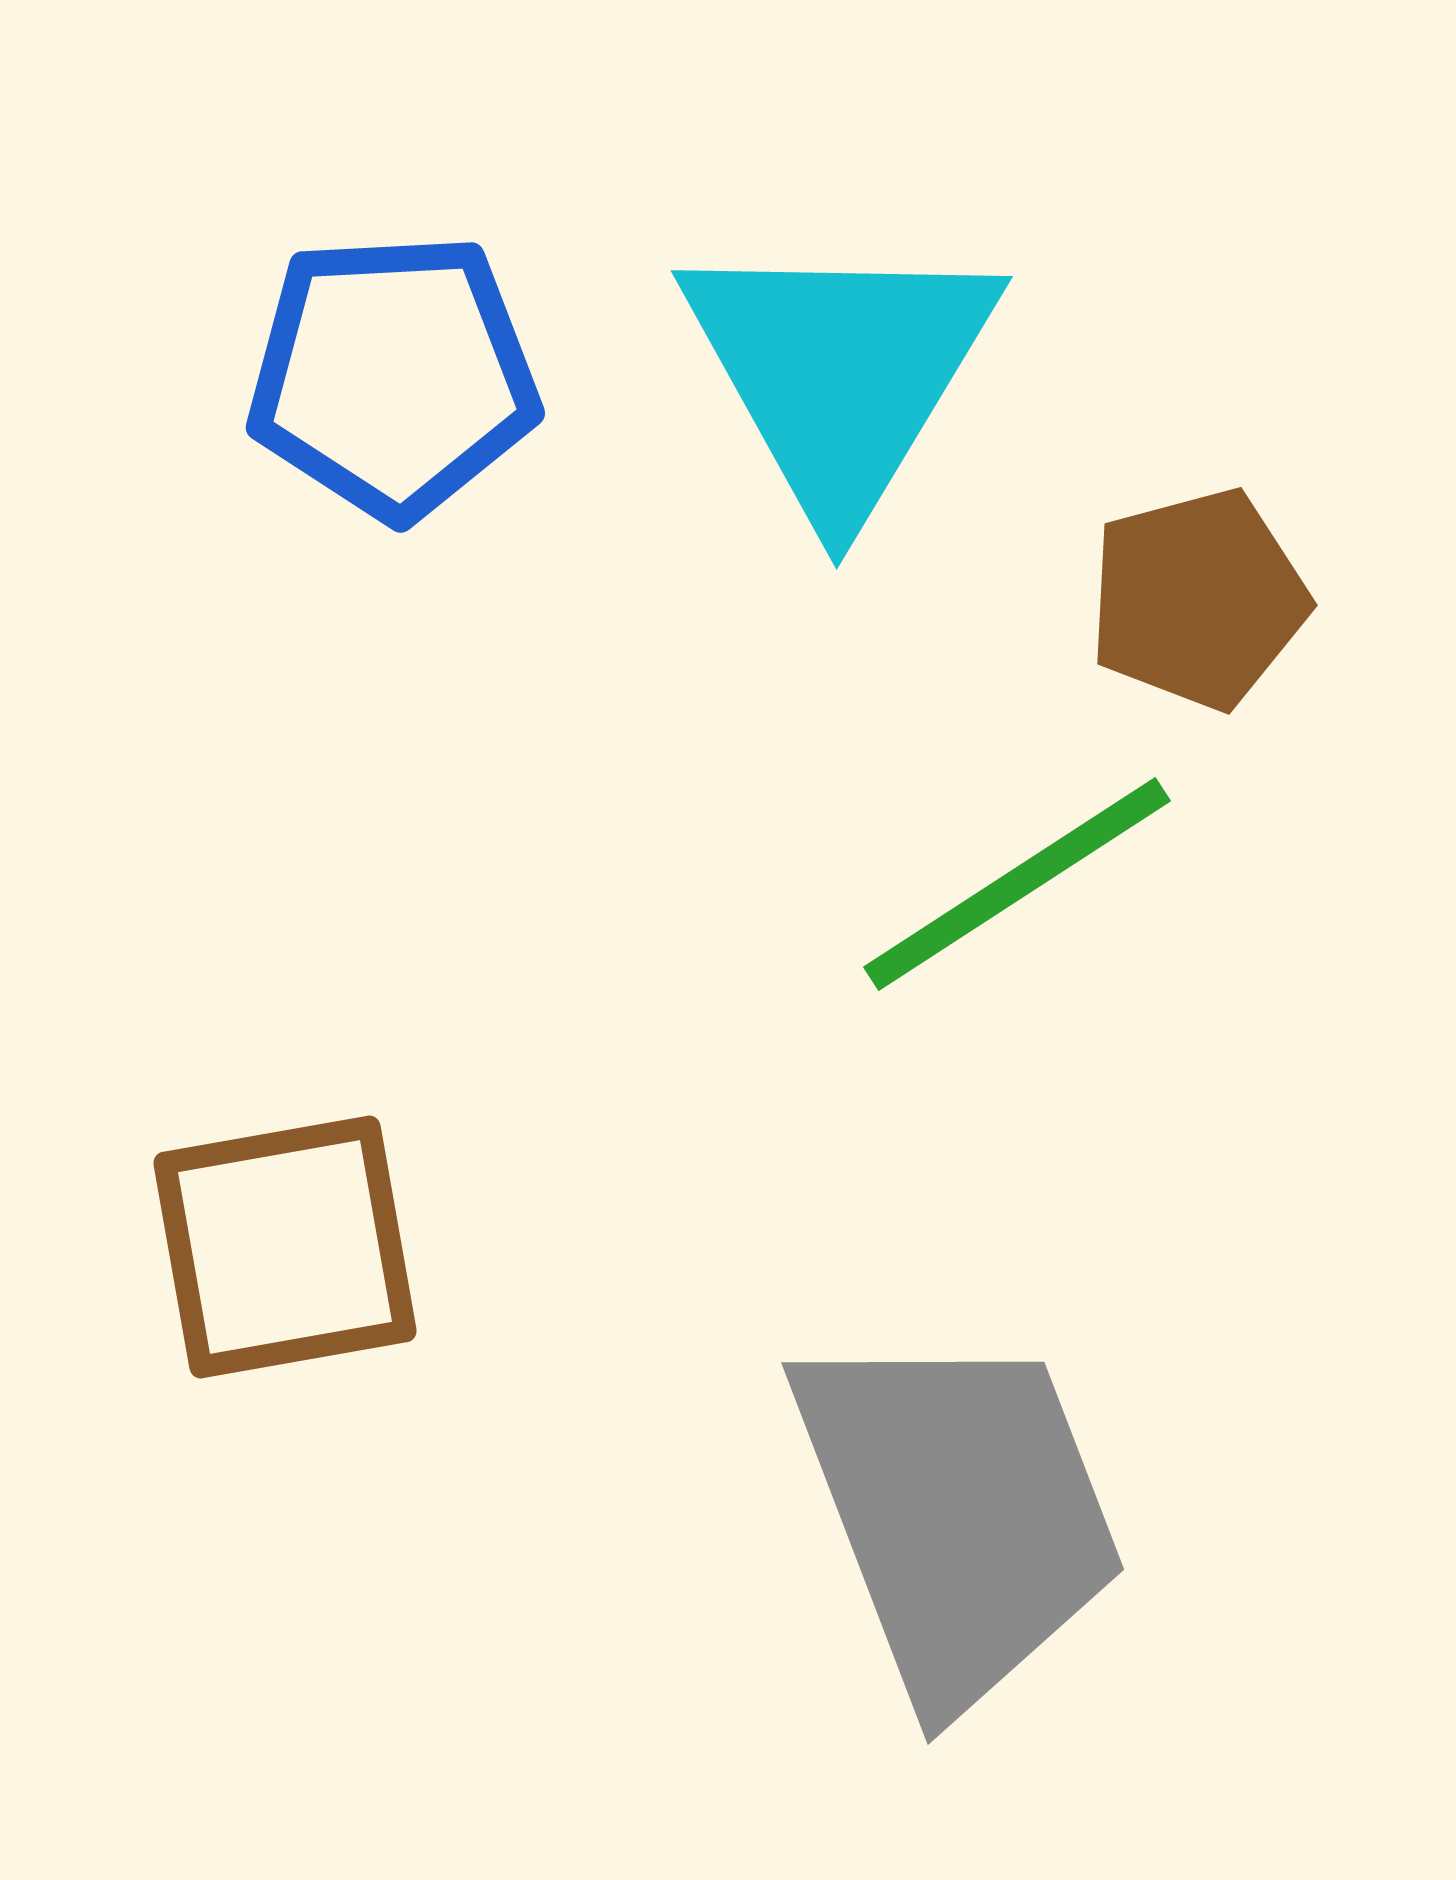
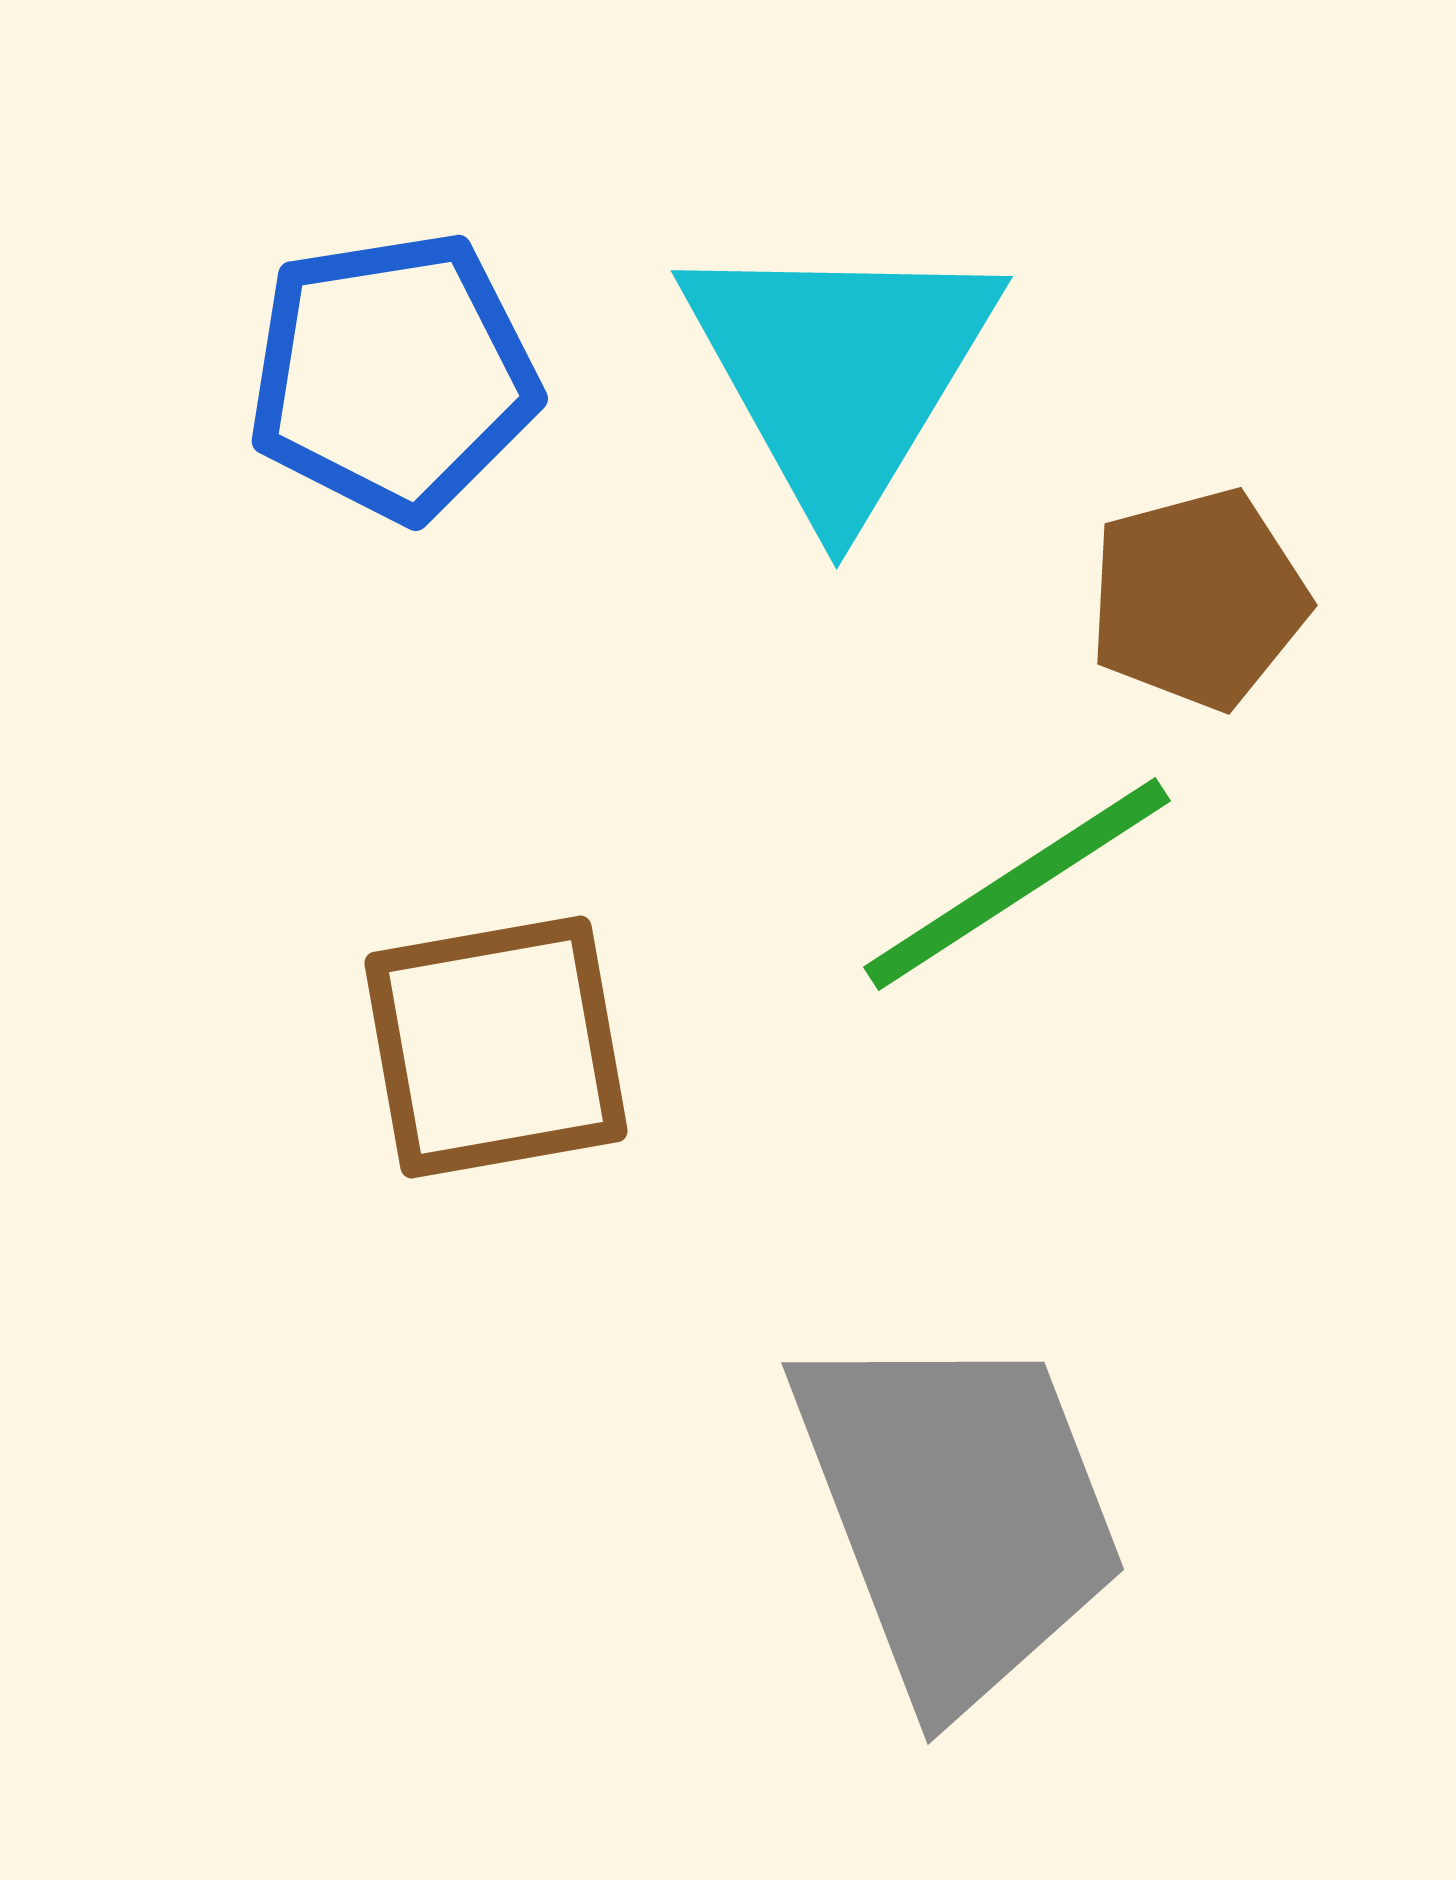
blue pentagon: rotated 6 degrees counterclockwise
brown square: moved 211 px right, 200 px up
